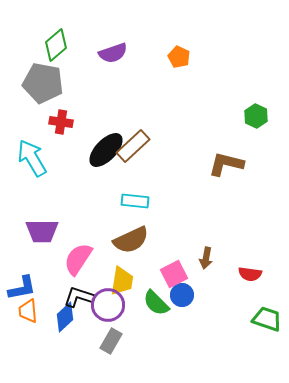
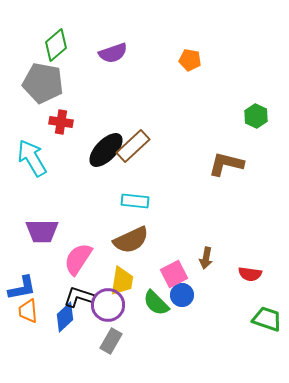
orange pentagon: moved 11 px right, 3 px down; rotated 15 degrees counterclockwise
